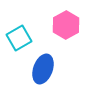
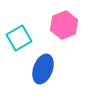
pink hexagon: moved 2 px left; rotated 8 degrees clockwise
